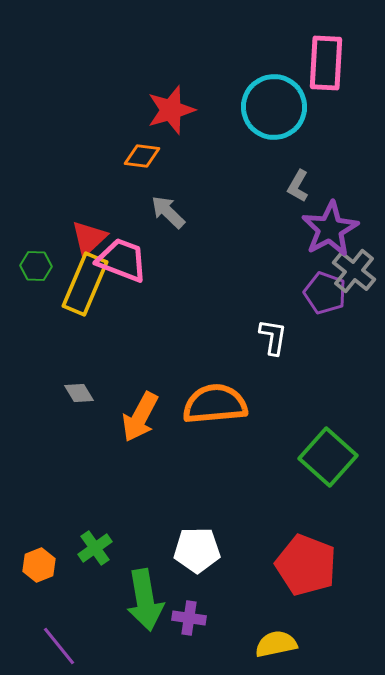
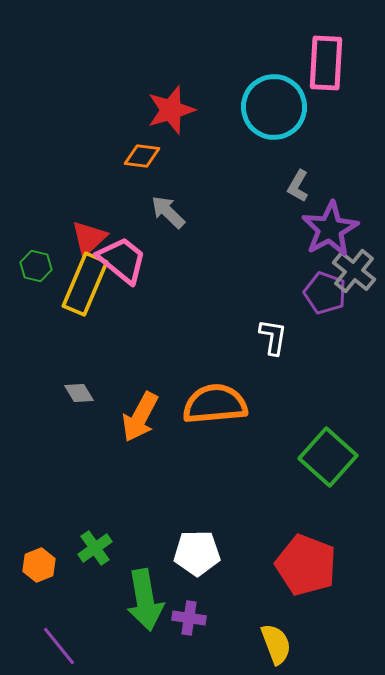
pink trapezoid: rotated 18 degrees clockwise
green hexagon: rotated 12 degrees clockwise
white pentagon: moved 3 px down
yellow semicircle: rotated 81 degrees clockwise
